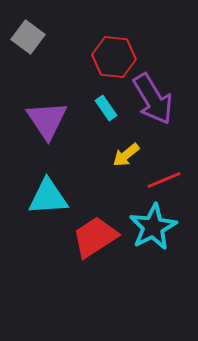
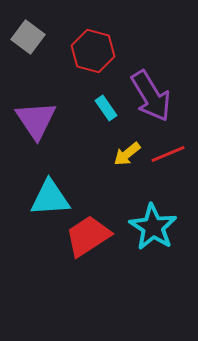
red hexagon: moved 21 px left, 6 px up; rotated 9 degrees clockwise
purple arrow: moved 2 px left, 3 px up
purple triangle: moved 11 px left
yellow arrow: moved 1 px right, 1 px up
red line: moved 4 px right, 26 px up
cyan triangle: moved 2 px right, 1 px down
cyan star: rotated 12 degrees counterclockwise
red trapezoid: moved 7 px left, 1 px up
